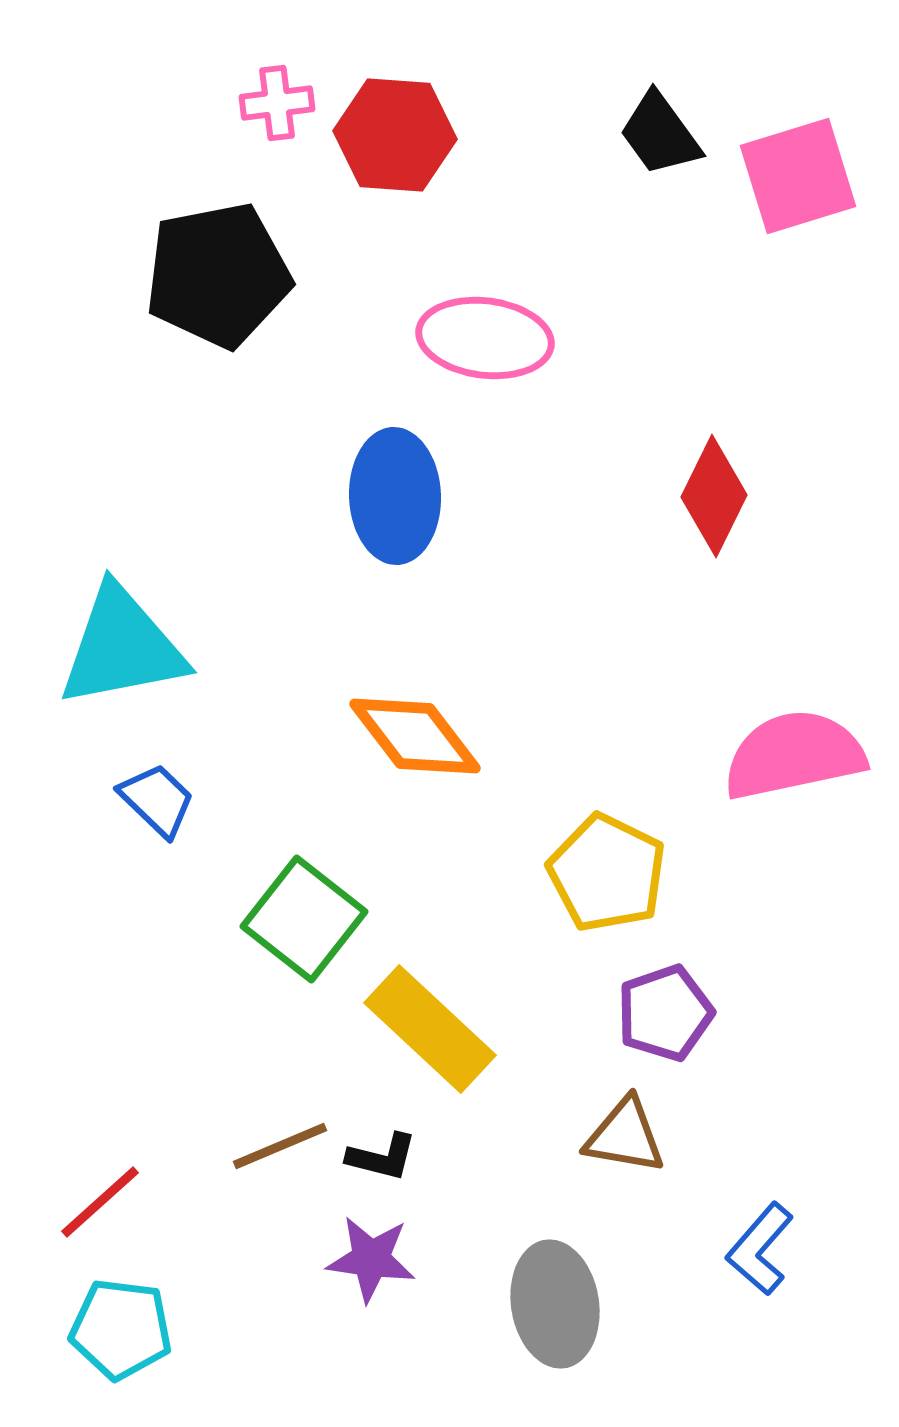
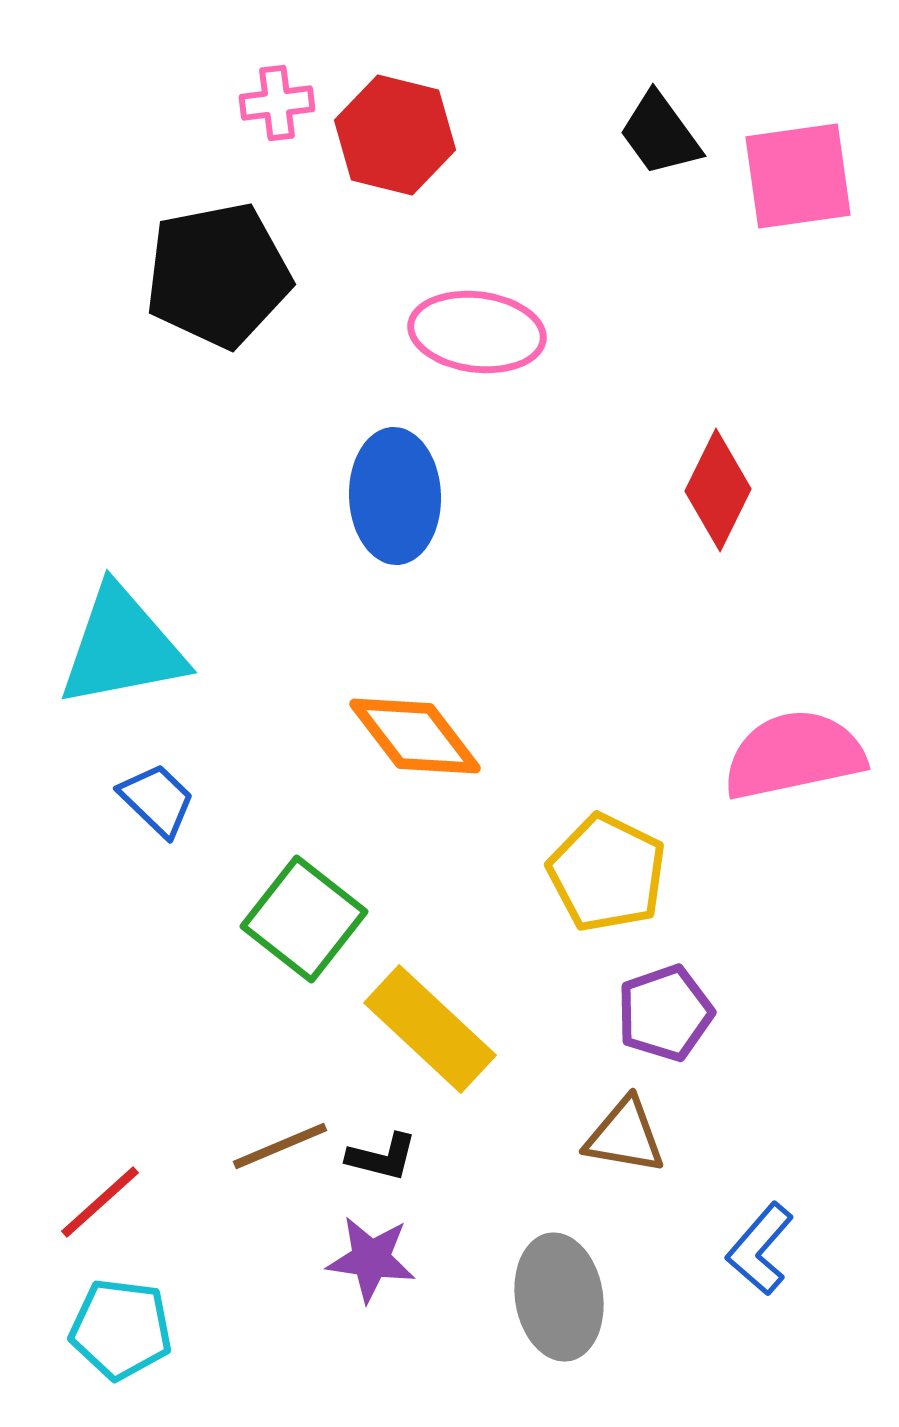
red hexagon: rotated 10 degrees clockwise
pink square: rotated 9 degrees clockwise
pink ellipse: moved 8 px left, 6 px up
red diamond: moved 4 px right, 6 px up
gray ellipse: moved 4 px right, 7 px up
